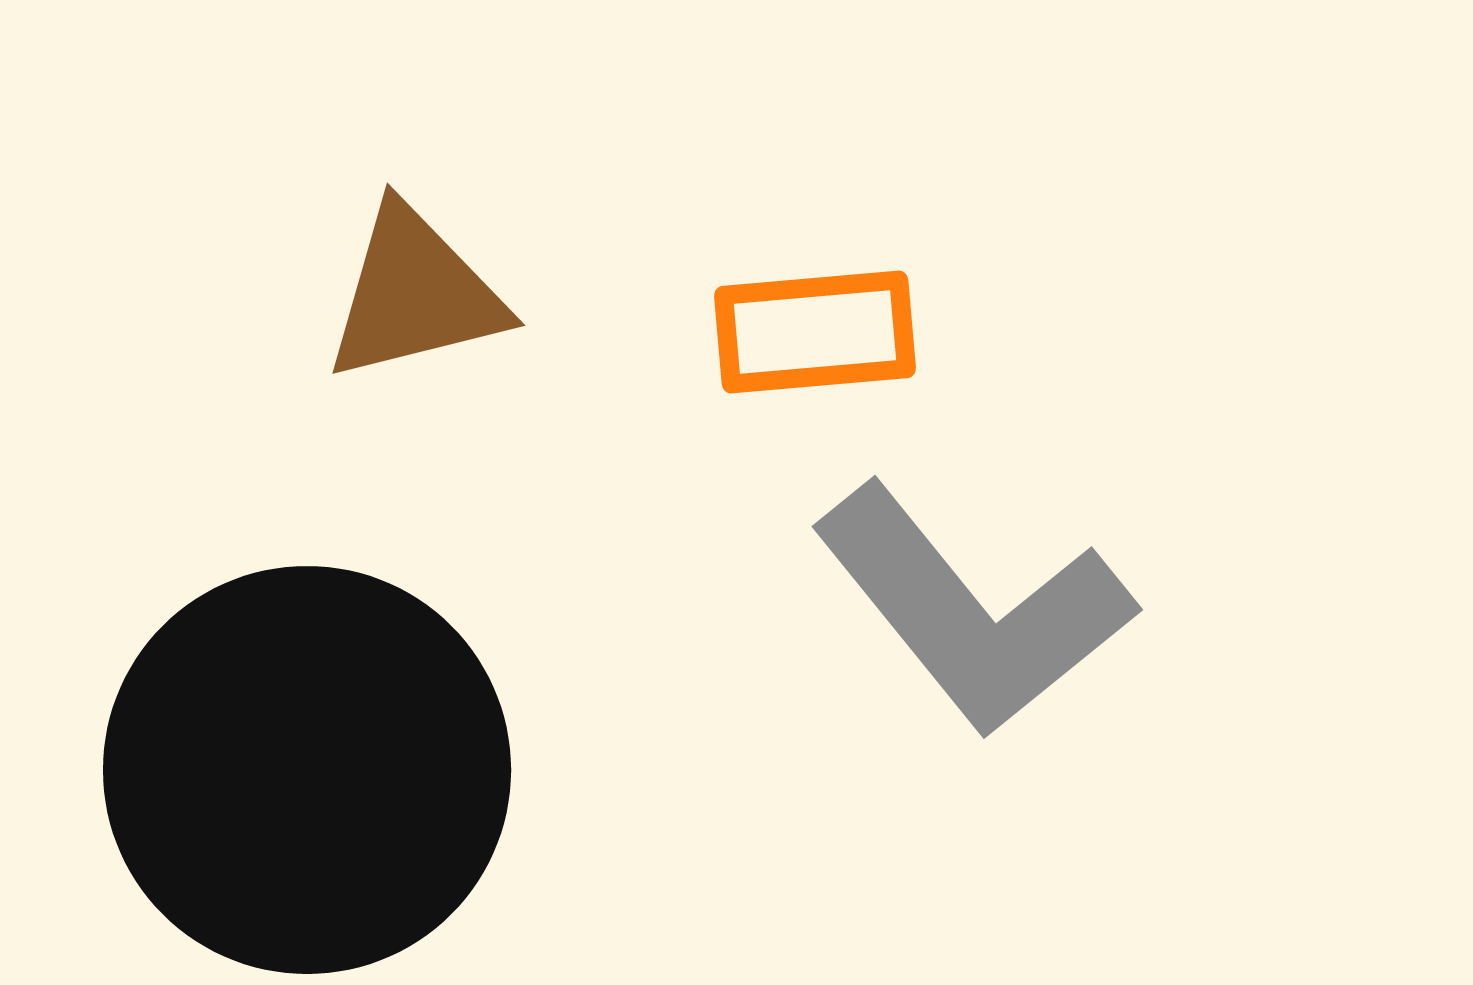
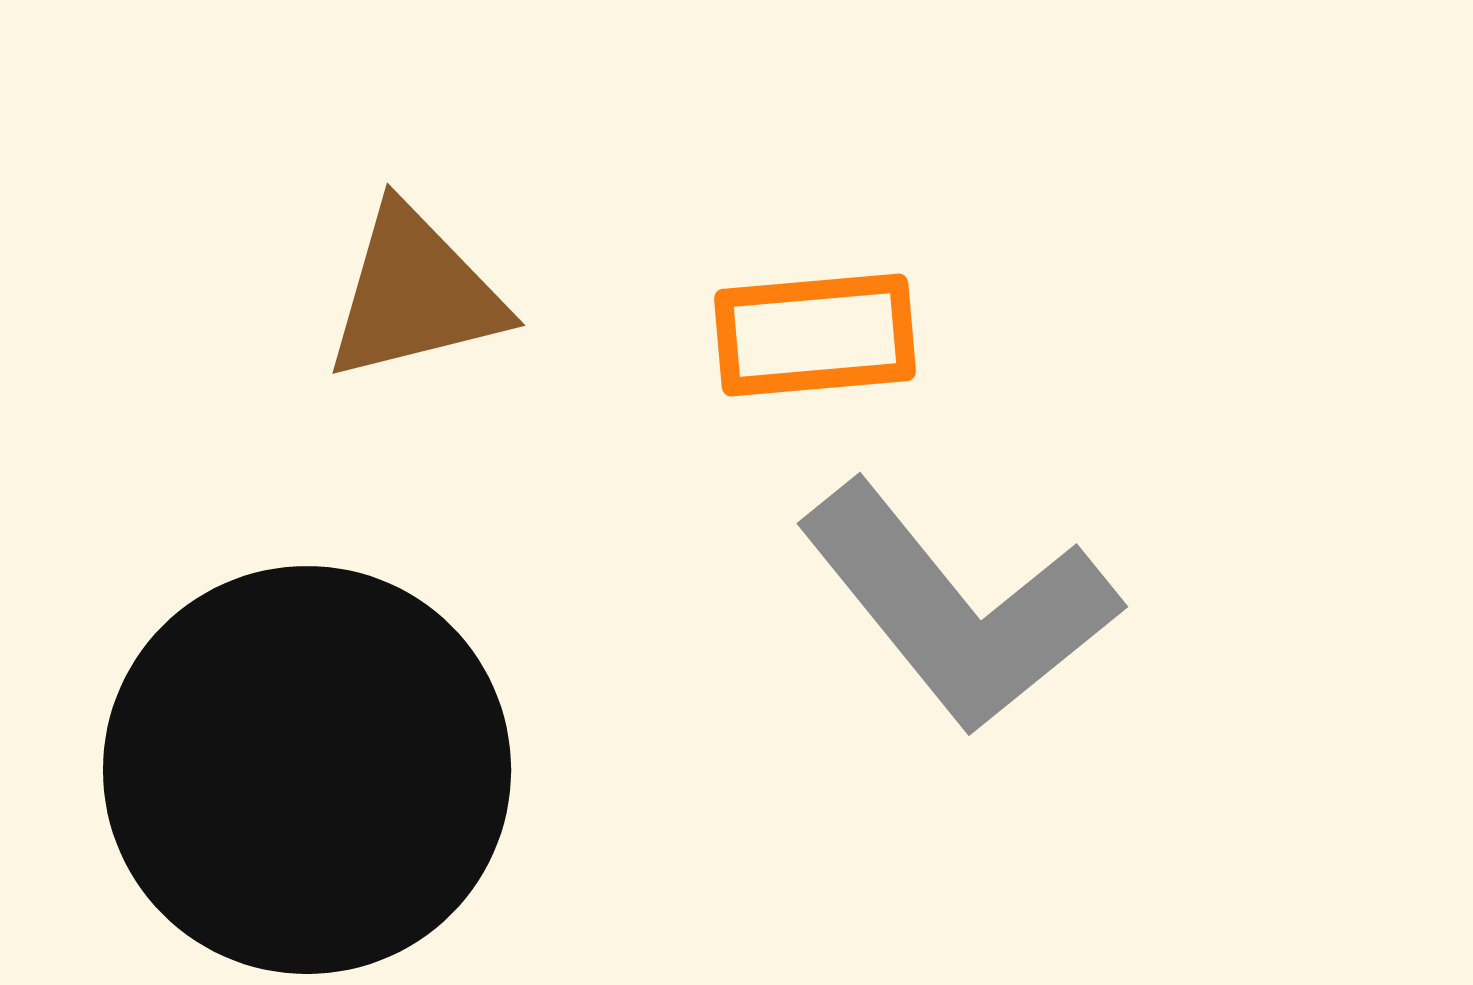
orange rectangle: moved 3 px down
gray L-shape: moved 15 px left, 3 px up
